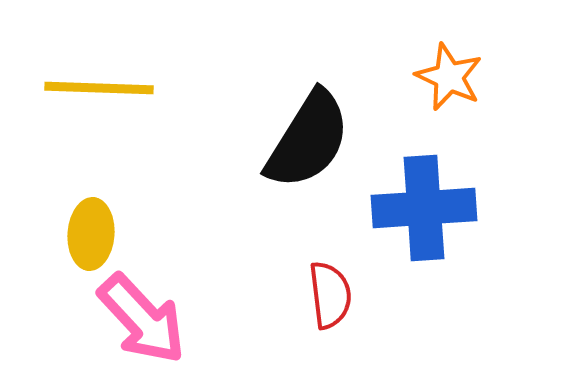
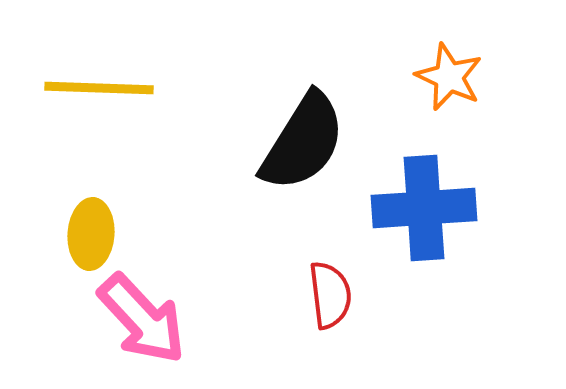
black semicircle: moved 5 px left, 2 px down
